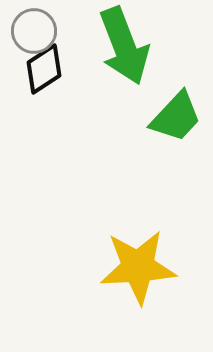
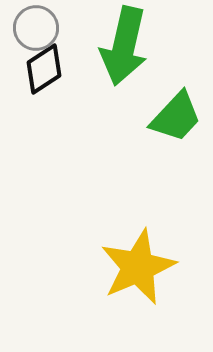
gray circle: moved 2 px right, 3 px up
green arrow: rotated 34 degrees clockwise
yellow star: rotated 20 degrees counterclockwise
